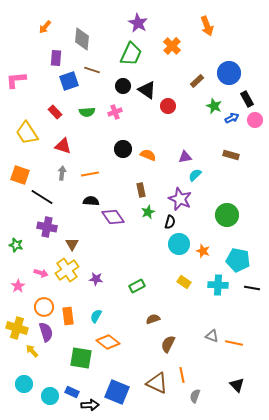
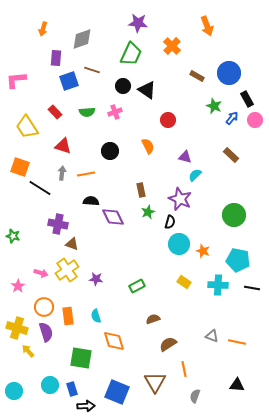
purple star at (138, 23): rotated 24 degrees counterclockwise
orange arrow at (45, 27): moved 2 px left, 2 px down; rotated 24 degrees counterclockwise
gray diamond at (82, 39): rotated 65 degrees clockwise
brown rectangle at (197, 81): moved 5 px up; rotated 72 degrees clockwise
red circle at (168, 106): moved 14 px down
blue arrow at (232, 118): rotated 24 degrees counterclockwise
yellow trapezoid at (27, 133): moved 6 px up
black circle at (123, 149): moved 13 px left, 2 px down
orange semicircle at (148, 155): moved 9 px up; rotated 42 degrees clockwise
brown rectangle at (231, 155): rotated 28 degrees clockwise
purple triangle at (185, 157): rotated 24 degrees clockwise
orange line at (90, 174): moved 4 px left
orange square at (20, 175): moved 8 px up
black line at (42, 197): moved 2 px left, 9 px up
green circle at (227, 215): moved 7 px right
purple diamond at (113, 217): rotated 10 degrees clockwise
purple cross at (47, 227): moved 11 px right, 3 px up
brown triangle at (72, 244): rotated 40 degrees counterclockwise
green star at (16, 245): moved 3 px left, 9 px up
cyan semicircle at (96, 316): rotated 48 degrees counterclockwise
orange diamond at (108, 342): moved 6 px right, 1 px up; rotated 35 degrees clockwise
orange line at (234, 343): moved 3 px right, 1 px up
brown semicircle at (168, 344): rotated 30 degrees clockwise
yellow arrow at (32, 351): moved 4 px left
orange line at (182, 375): moved 2 px right, 6 px up
brown triangle at (157, 383): moved 2 px left, 1 px up; rotated 35 degrees clockwise
cyan circle at (24, 384): moved 10 px left, 7 px down
black triangle at (237, 385): rotated 42 degrees counterclockwise
blue rectangle at (72, 392): moved 3 px up; rotated 48 degrees clockwise
cyan circle at (50, 396): moved 11 px up
black arrow at (90, 405): moved 4 px left, 1 px down
